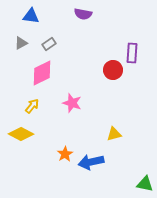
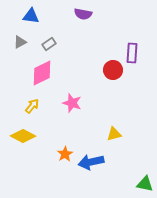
gray triangle: moved 1 px left, 1 px up
yellow diamond: moved 2 px right, 2 px down
